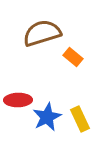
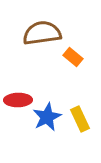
brown semicircle: rotated 9 degrees clockwise
